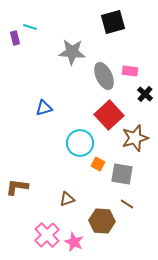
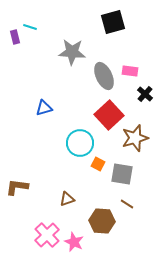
purple rectangle: moved 1 px up
